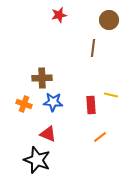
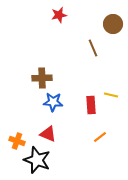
brown circle: moved 4 px right, 4 px down
brown line: rotated 30 degrees counterclockwise
orange cross: moved 7 px left, 37 px down
